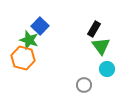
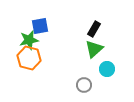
blue square: rotated 36 degrees clockwise
green star: rotated 30 degrees counterclockwise
green triangle: moved 7 px left, 3 px down; rotated 24 degrees clockwise
orange hexagon: moved 6 px right
